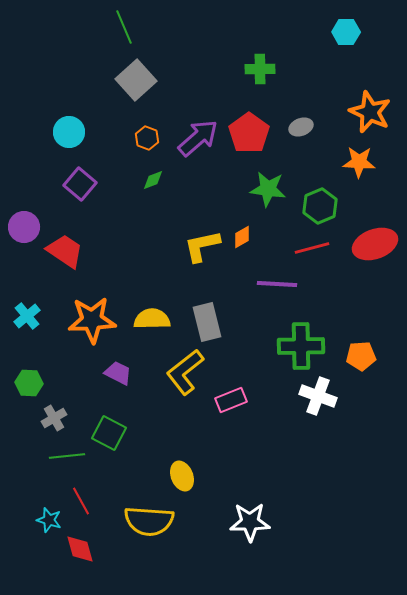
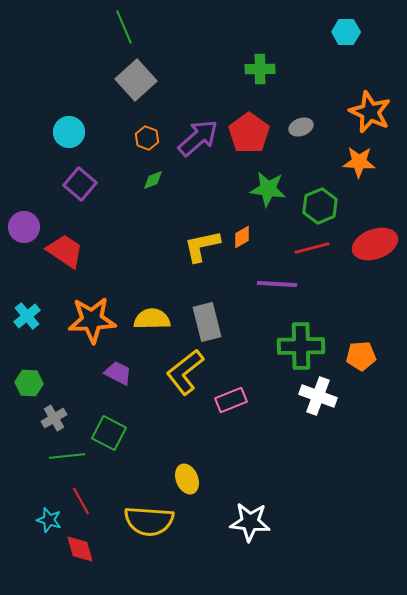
yellow ellipse at (182, 476): moved 5 px right, 3 px down
white star at (250, 522): rotated 6 degrees clockwise
